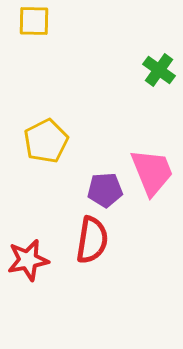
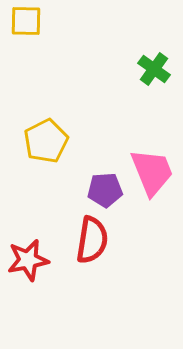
yellow square: moved 8 px left
green cross: moved 5 px left, 1 px up
